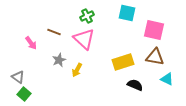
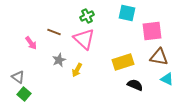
pink square: moved 2 px left, 1 px down; rotated 20 degrees counterclockwise
brown triangle: moved 4 px right
